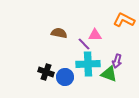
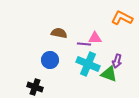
orange L-shape: moved 2 px left, 2 px up
pink triangle: moved 3 px down
purple line: rotated 40 degrees counterclockwise
cyan cross: rotated 25 degrees clockwise
black cross: moved 11 px left, 15 px down
blue circle: moved 15 px left, 17 px up
